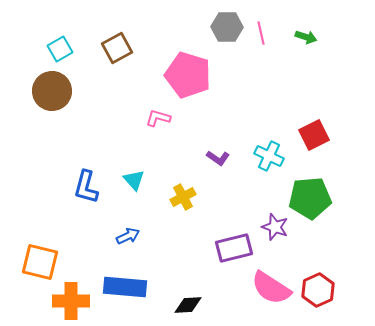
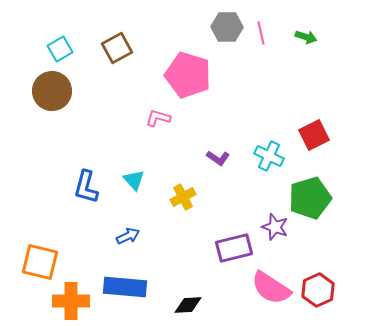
green pentagon: rotated 12 degrees counterclockwise
